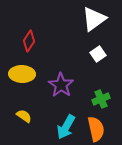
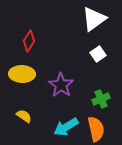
cyan arrow: rotated 30 degrees clockwise
